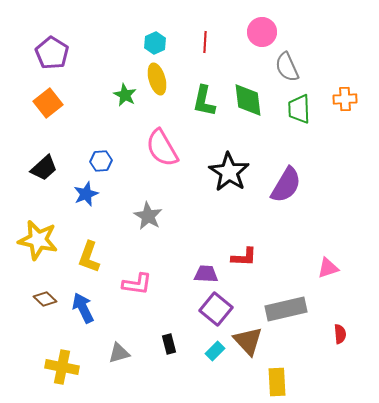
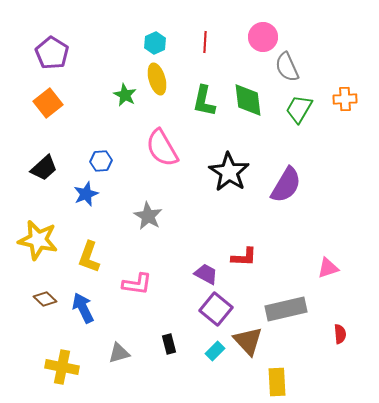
pink circle: moved 1 px right, 5 px down
green trapezoid: rotated 32 degrees clockwise
purple trapezoid: rotated 25 degrees clockwise
